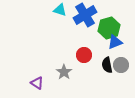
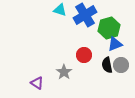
blue triangle: moved 2 px down
